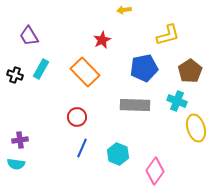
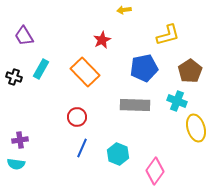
purple trapezoid: moved 5 px left
black cross: moved 1 px left, 2 px down
